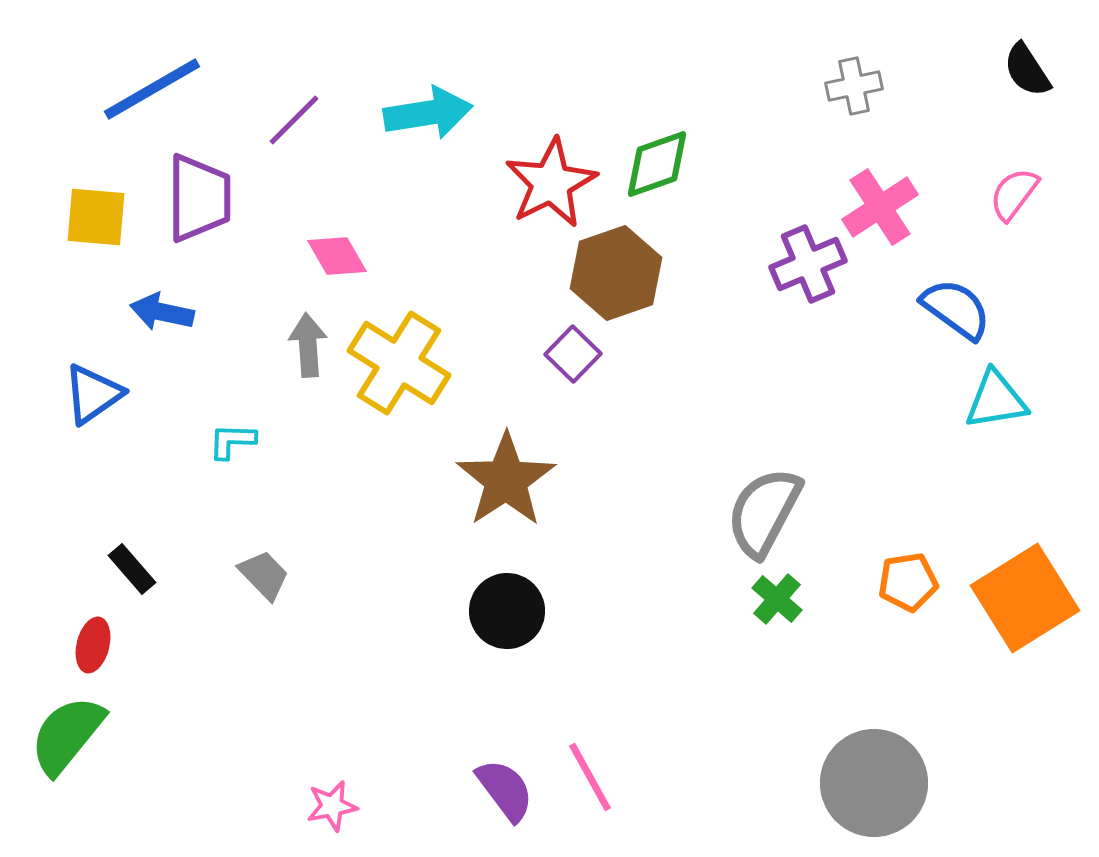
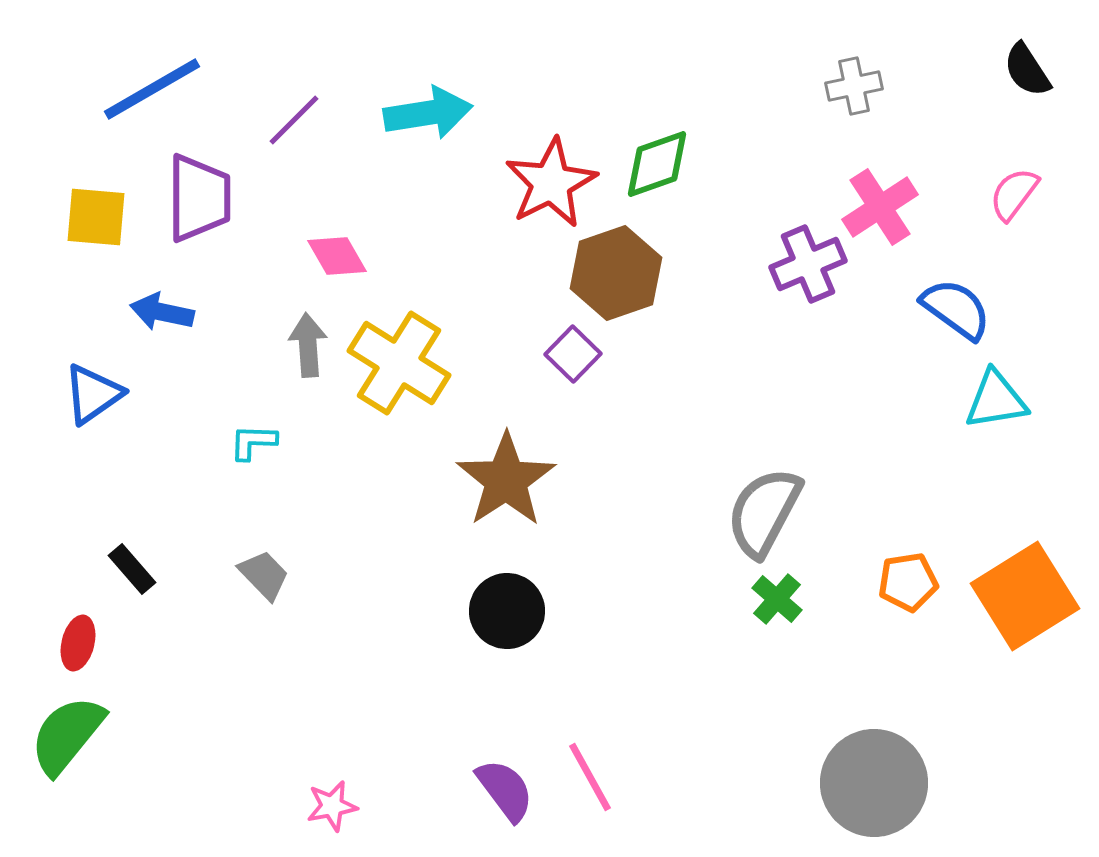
cyan L-shape: moved 21 px right, 1 px down
orange square: moved 2 px up
red ellipse: moved 15 px left, 2 px up
